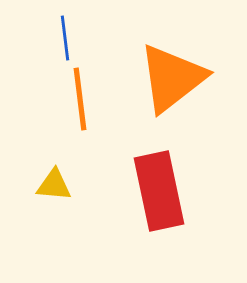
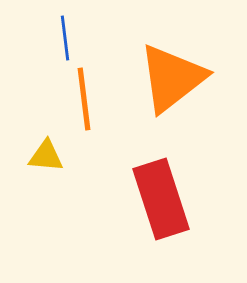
orange line: moved 4 px right
yellow triangle: moved 8 px left, 29 px up
red rectangle: moved 2 px right, 8 px down; rotated 6 degrees counterclockwise
